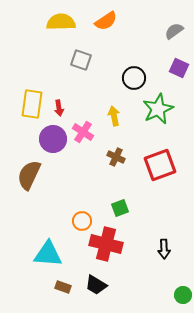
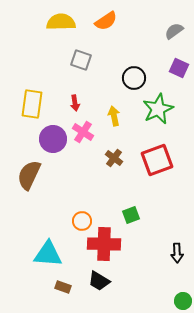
red arrow: moved 16 px right, 5 px up
brown cross: moved 2 px left, 1 px down; rotated 12 degrees clockwise
red square: moved 3 px left, 5 px up
green square: moved 11 px right, 7 px down
red cross: moved 2 px left; rotated 12 degrees counterclockwise
black arrow: moved 13 px right, 4 px down
black trapezoid: moved 3 px right, 4 px up
green circle: moved 6 px down
